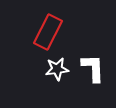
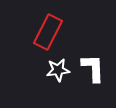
white star: moved 1 px right, 1 px down
